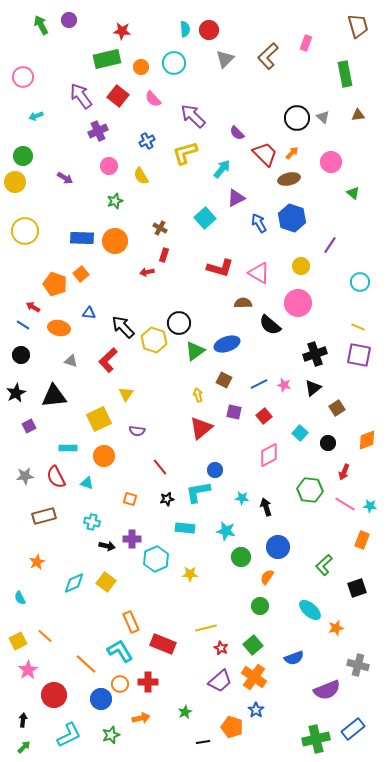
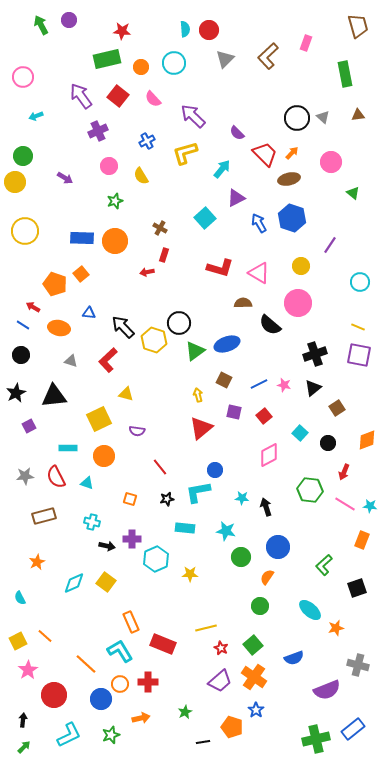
yellow triangle at (126, 394): rotated 49 degrees counterclockwise
